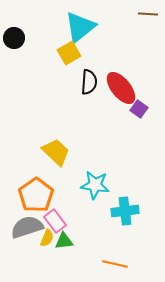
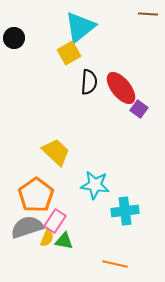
pink rectangle: rotated 70 degrees clockwise
green triangle: rotated 18 degrees clockwise
